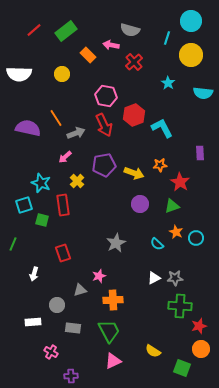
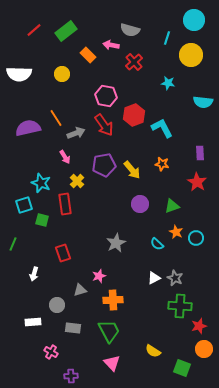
cyan circle at (191, 21): moved 3 px right, 1 px up
cyan star at (168, 83): rotated 24 degrees counterclockwise
cyan semicircle at (203, 93): moved 9 px down
red arrow at (104, 125): rotated 10 degrees counterclockwise
purple semicircle at (28, 128): rotated 25 degrees counterclockwise
pink arrow at (65, 157): rotated 80 degrees counterclockwise
orange star at (160, 165): moved 2 px right, 1 px up; rotated 16 degrees clockwise
yellow arrow at (134, 173): moved 2 px left, 3 px up; rotated 30 degrees clockwise
red star at (180, 182): moved 17 px right
red rectangle at (63, 205): moved 2 px right, 1 px up
gray star at (175, 278): rotated 28 degrees clockwise
orange circle at (201, 349): moved 3 px right
pink triangle at (113, 361): moved 1 px left, 2 px down; rotated 48 degrees counterclockwise
